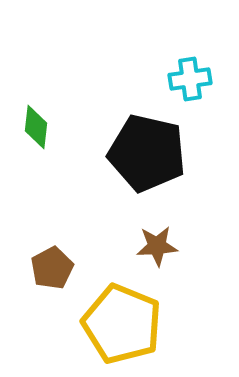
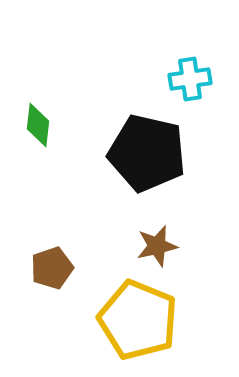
green diamond: moved 2 px right, 2 px up
brown star: rotated 9 degrees counterclockwise
brown pentagon: rotated 9 degrees clockwise
yellow pentagon: moved 16 px right, 4 px up
